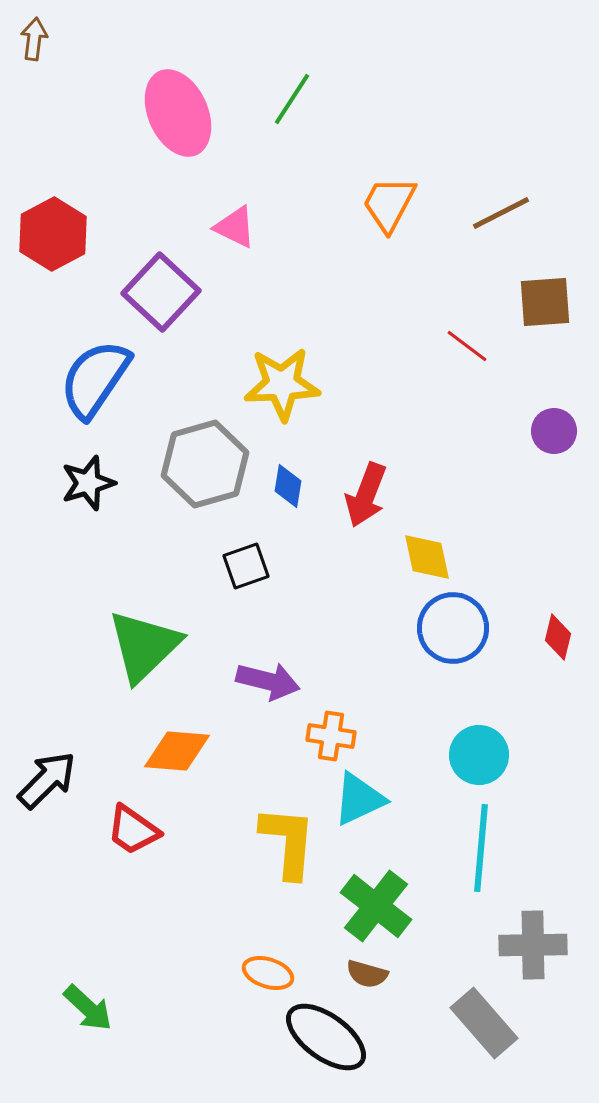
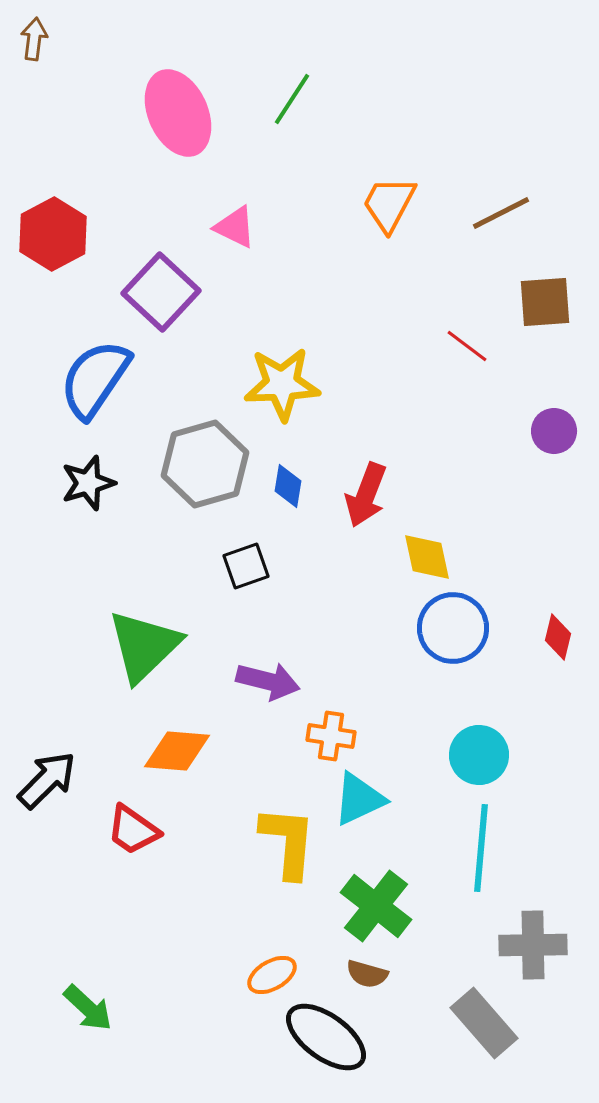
orange ellipse: moved 4 px right, 2 px down; rotated 48 degrees counterclockwise
